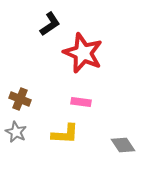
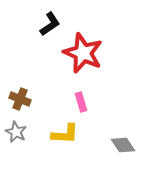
pink rectangle: rotated 66 degrees clockwise
